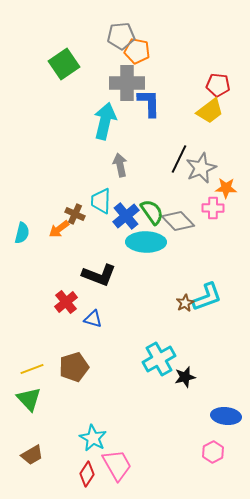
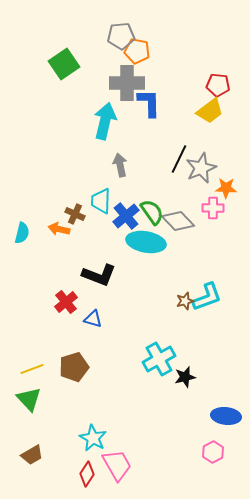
orange arrow: rotated 50 degrees clockwise
cyan ellipse: rotated 9 degrees clockwise
brown star: moved 2 px up; rotated 12 degrees clockwise
